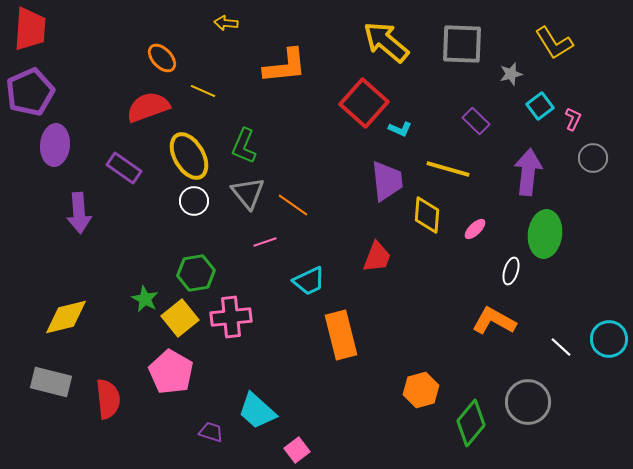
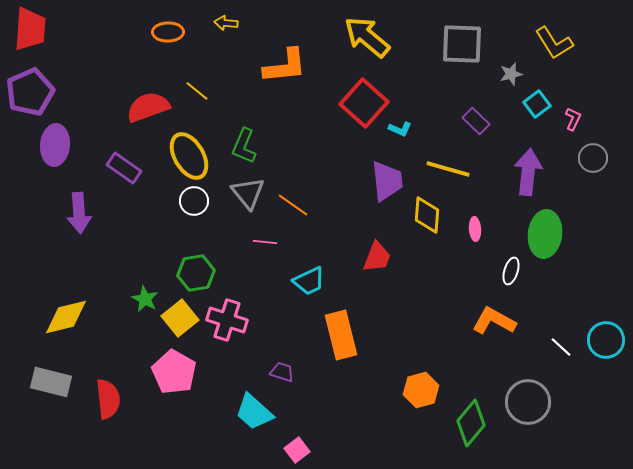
yellow arrow at (386, 42): moved 19 px left, 5 px up
orange ellipse at (162, 58): moved 6 px right, 26 px up; rotated 48 degrees counterclockwise
yellow line at (203, 91): moved 6 px left; rotated 15 degrees clockwise
cyan square at (540, 106): moved 3 px left, 2 px up
pink ellipse at (475, 229): rotated 50 degrees counterclockwise
pink line at (265, 242): rotated 25 degrees clockwise
pink cross at (231, 317): moved 4 px left, 3 px down; rotated 24 degrees clockwise
cyan circle at (609, 339): moved 3 px left, 1 px down
pink pentagon at (171, 372): moved 3 px right
cyan trapezoid at (257, 411): moved 3 px left, 1 px down
purple trapezoid at (211, 432): moved 71 px right, 60 px up
